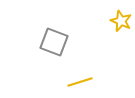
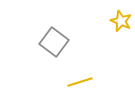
gray square: rotated 16 degrees clockwise
